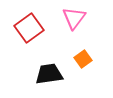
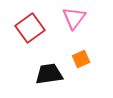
red square: moved 1 px right
orange square: moved 2 px left; rotated 12 degrees clockwise
